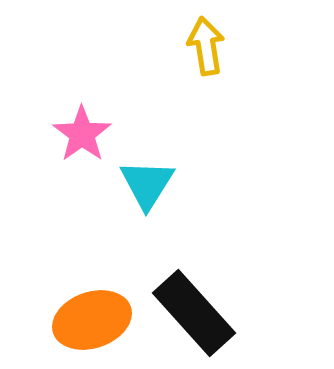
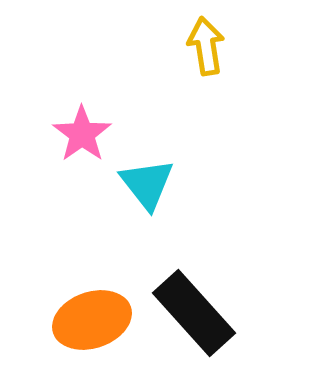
cyan triangle: rotated 10 degrees counterclockwise
